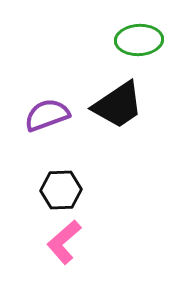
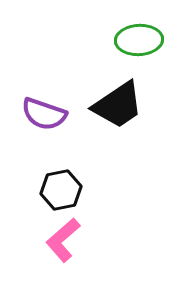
purple semicircle: moved 3 px left, 1 px up; rotated 141 degrees counterclockwise
black hexagon: rotated 9 degrees counterclockwise
pink L-shape: moved 1 px left, 2 px up
